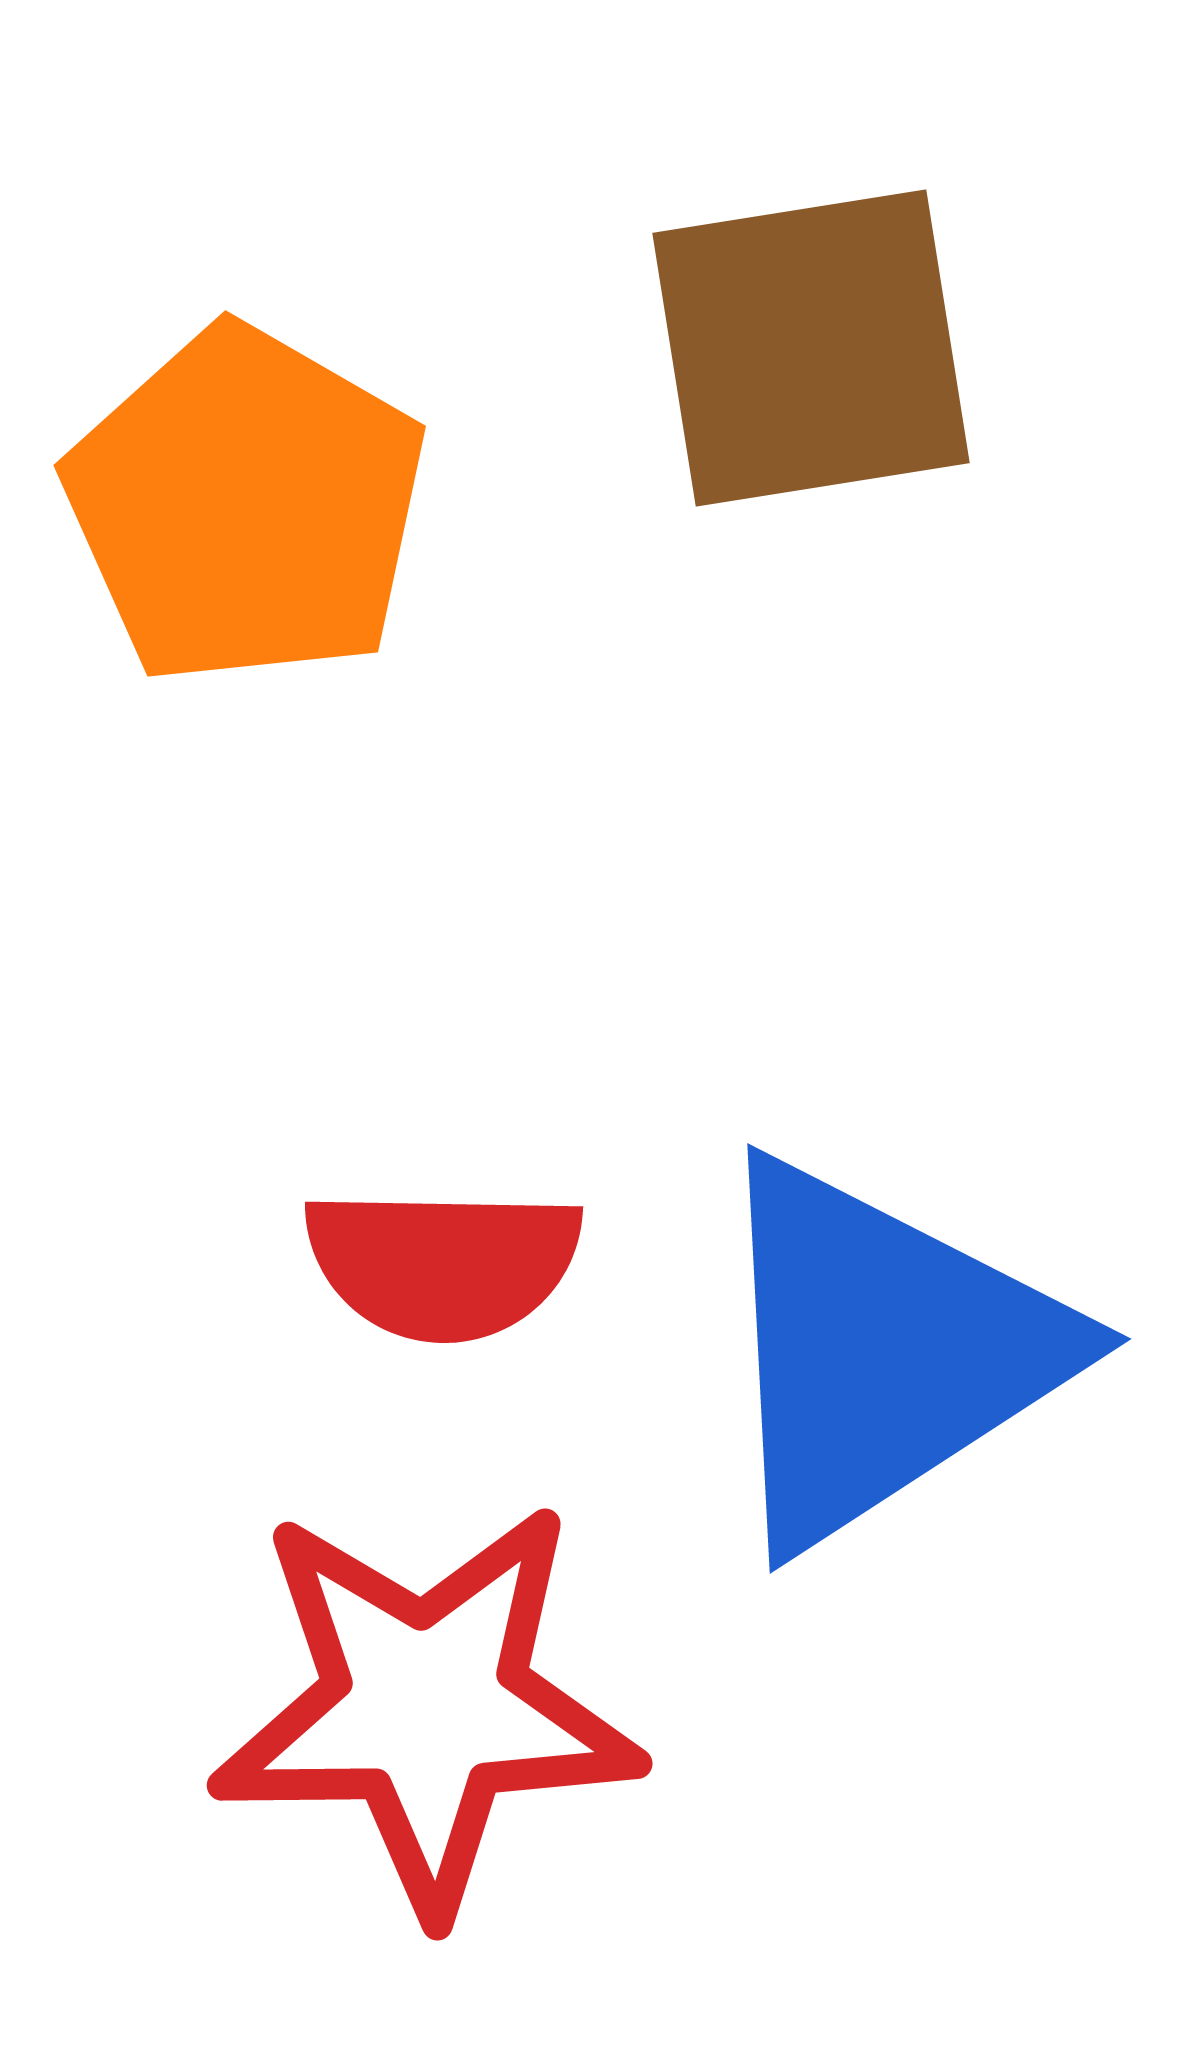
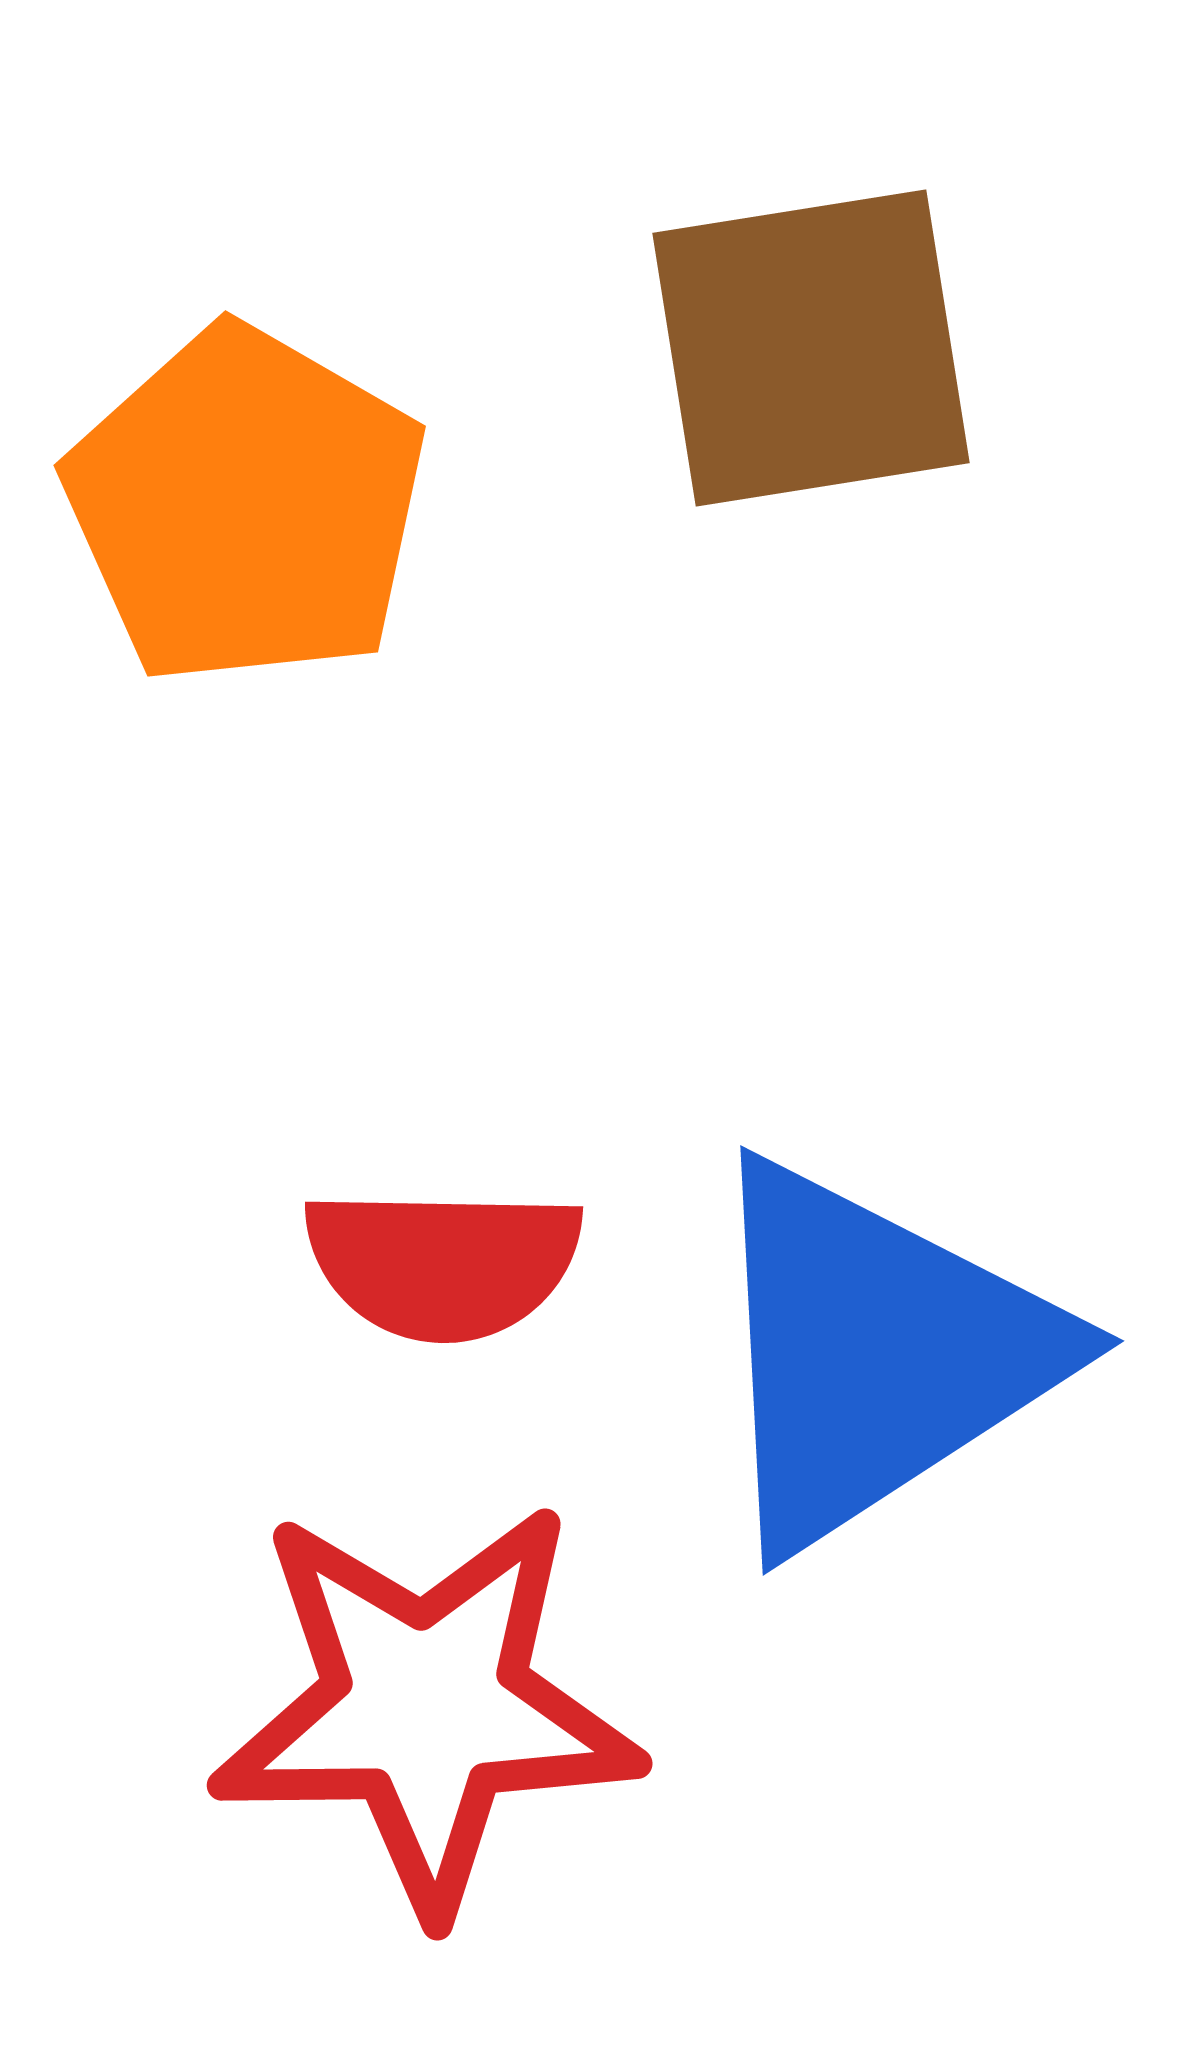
blue triangle: moved 7 px left, 2 px down
